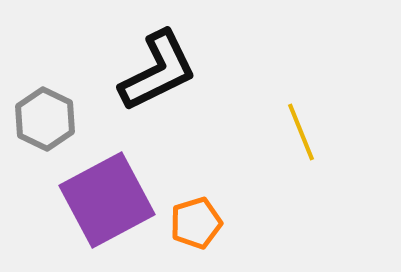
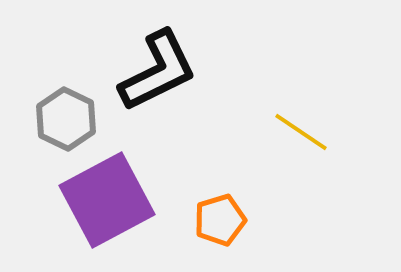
gray hexagon: moved 21 px right
yellow line: rotated 34 degrees counterclockwise
orange pentagon: moved 24 px right, 3 px up
